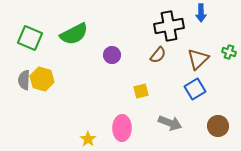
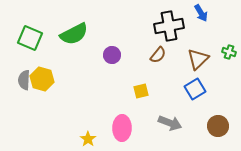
blue arrow: rotated 30 degrees counterclockwise
